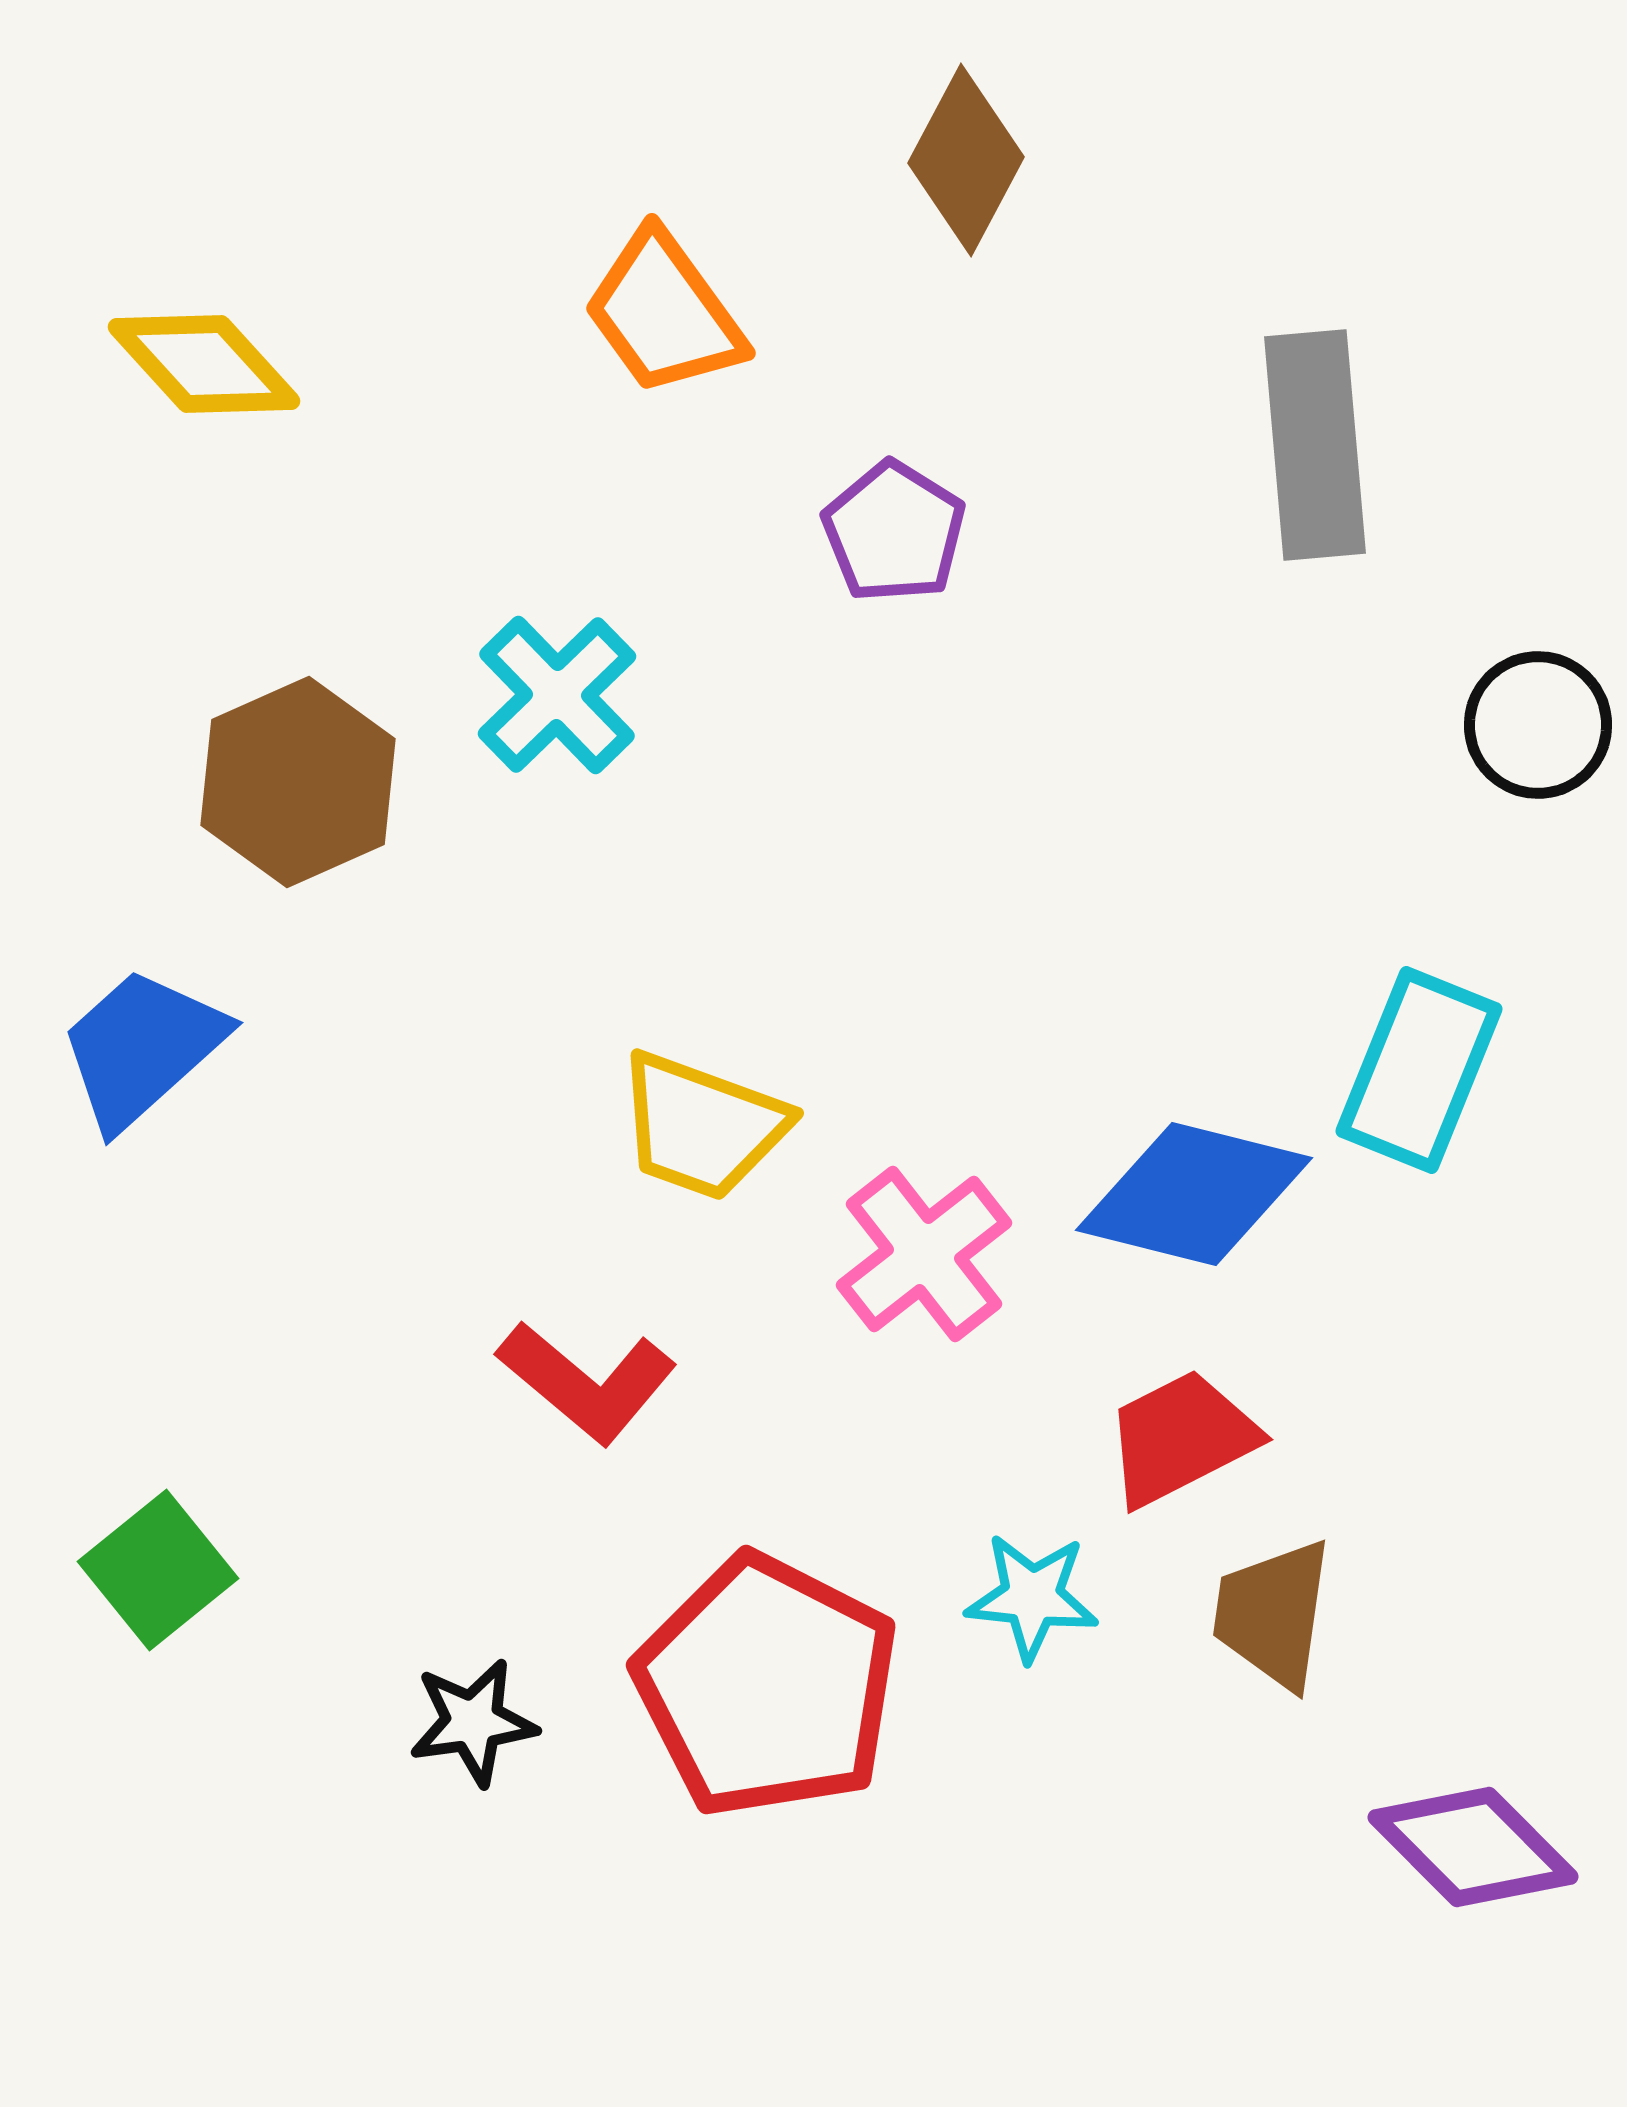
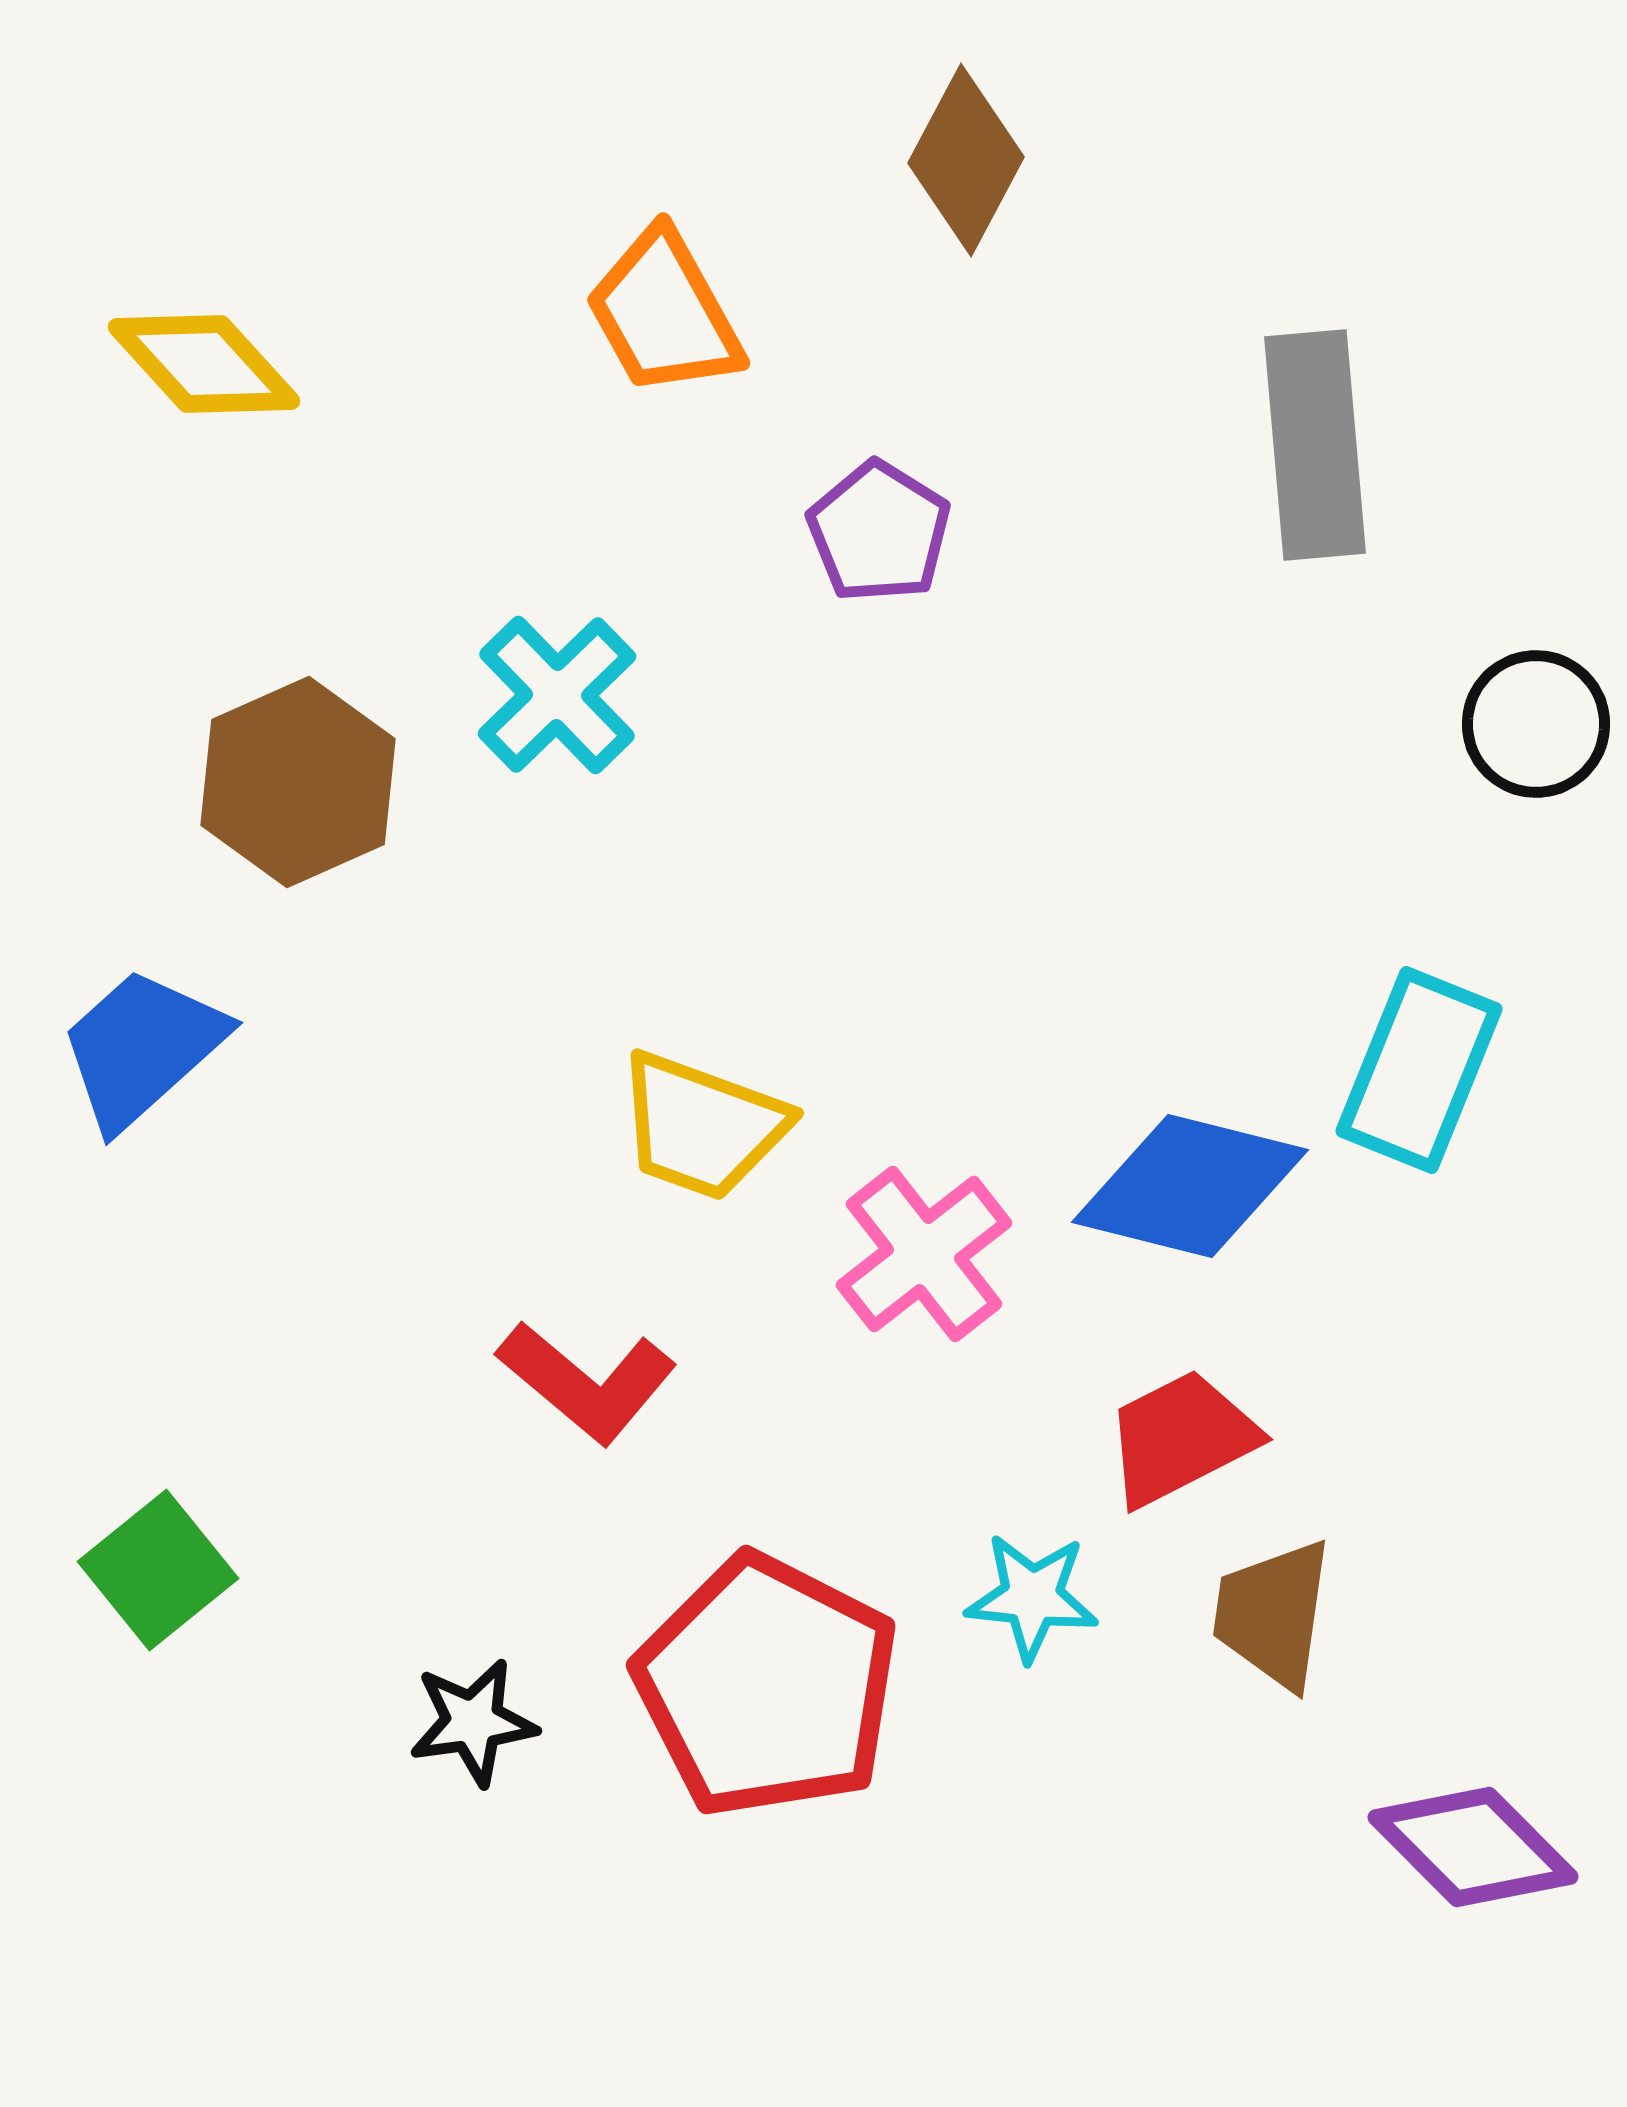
orange trapezoid: rotated 7 degrees clockwise
purple pentagon: moved 15 px left
black circle: moved 2 px left, 1 px up
blue diamond: moved 4 px left, 8 px up
